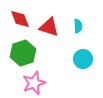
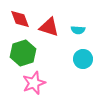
cyan semicircle: moved 4 px down; rotated 96 degrees clockwise
